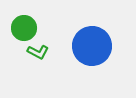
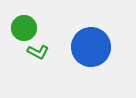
blue circle: moved 1 px left, 1 px down
